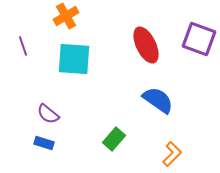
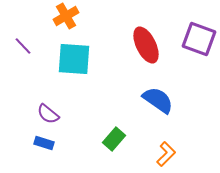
purple line: rotated 24 degrees counterclockwise
orange L-shape: moved 6 px left
